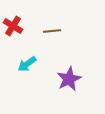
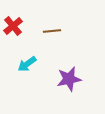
red cross: rotated 18 degrees clockwise
purple star: rotated 15 degrees clockwise
